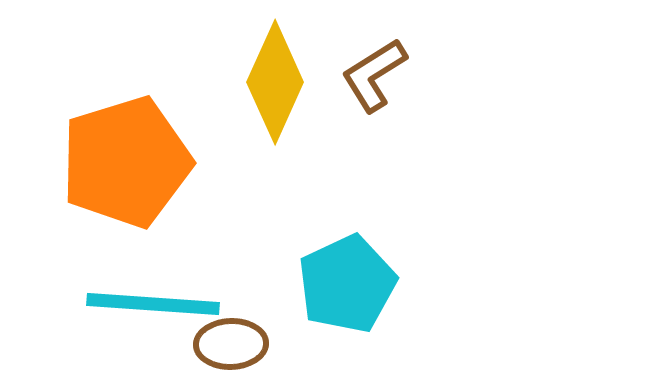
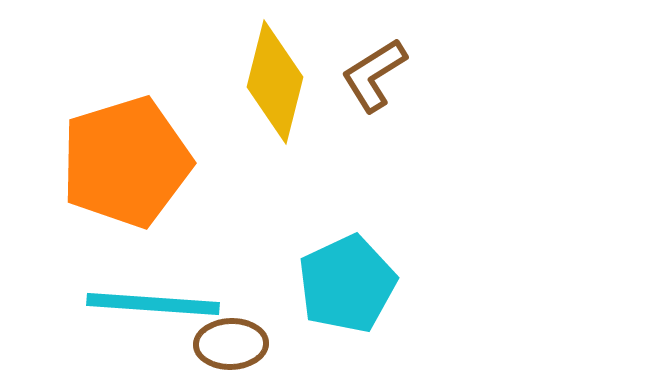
yellow diamond: rotated 10 degrees counterclockwise
